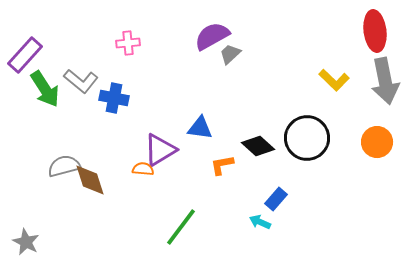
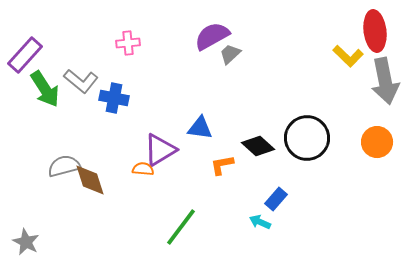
yellow L-shape: moved 14 px right, 24 px up
